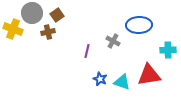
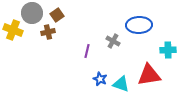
yellow cross: moved 1 px down
cyan triangle: moved 1 px left, 2 px down
